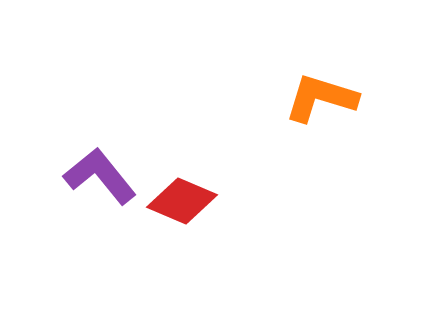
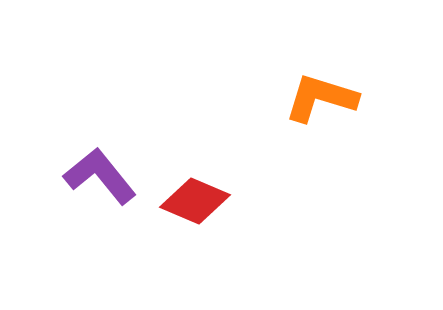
red diamond: moved 13 px right
